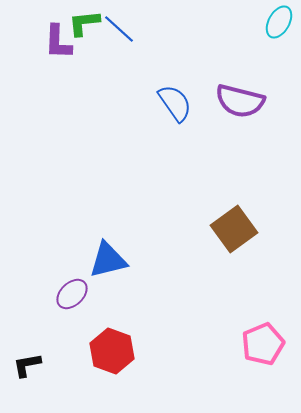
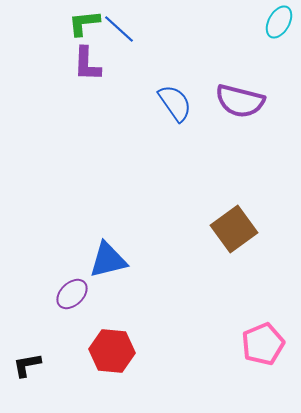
purple L-shape: moved 29 px right, 22 px down
red hexagon: rotated 15 degrees counterclockwise
